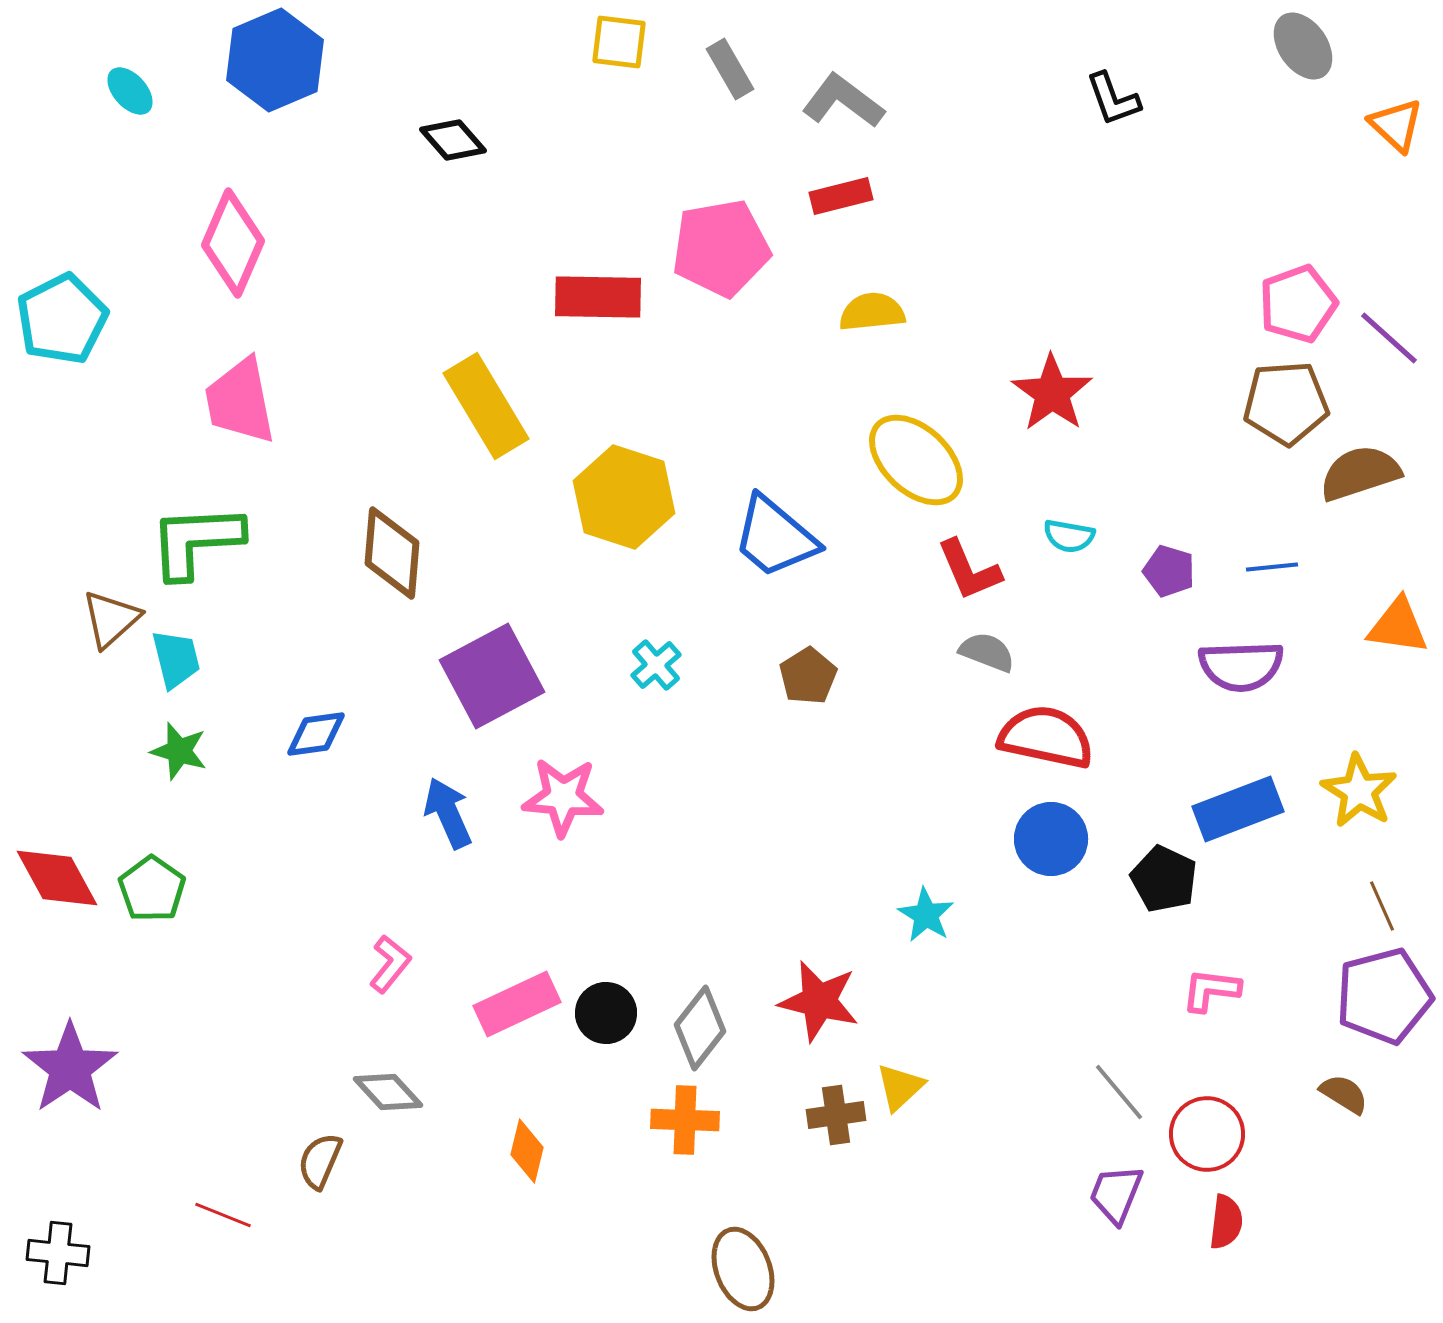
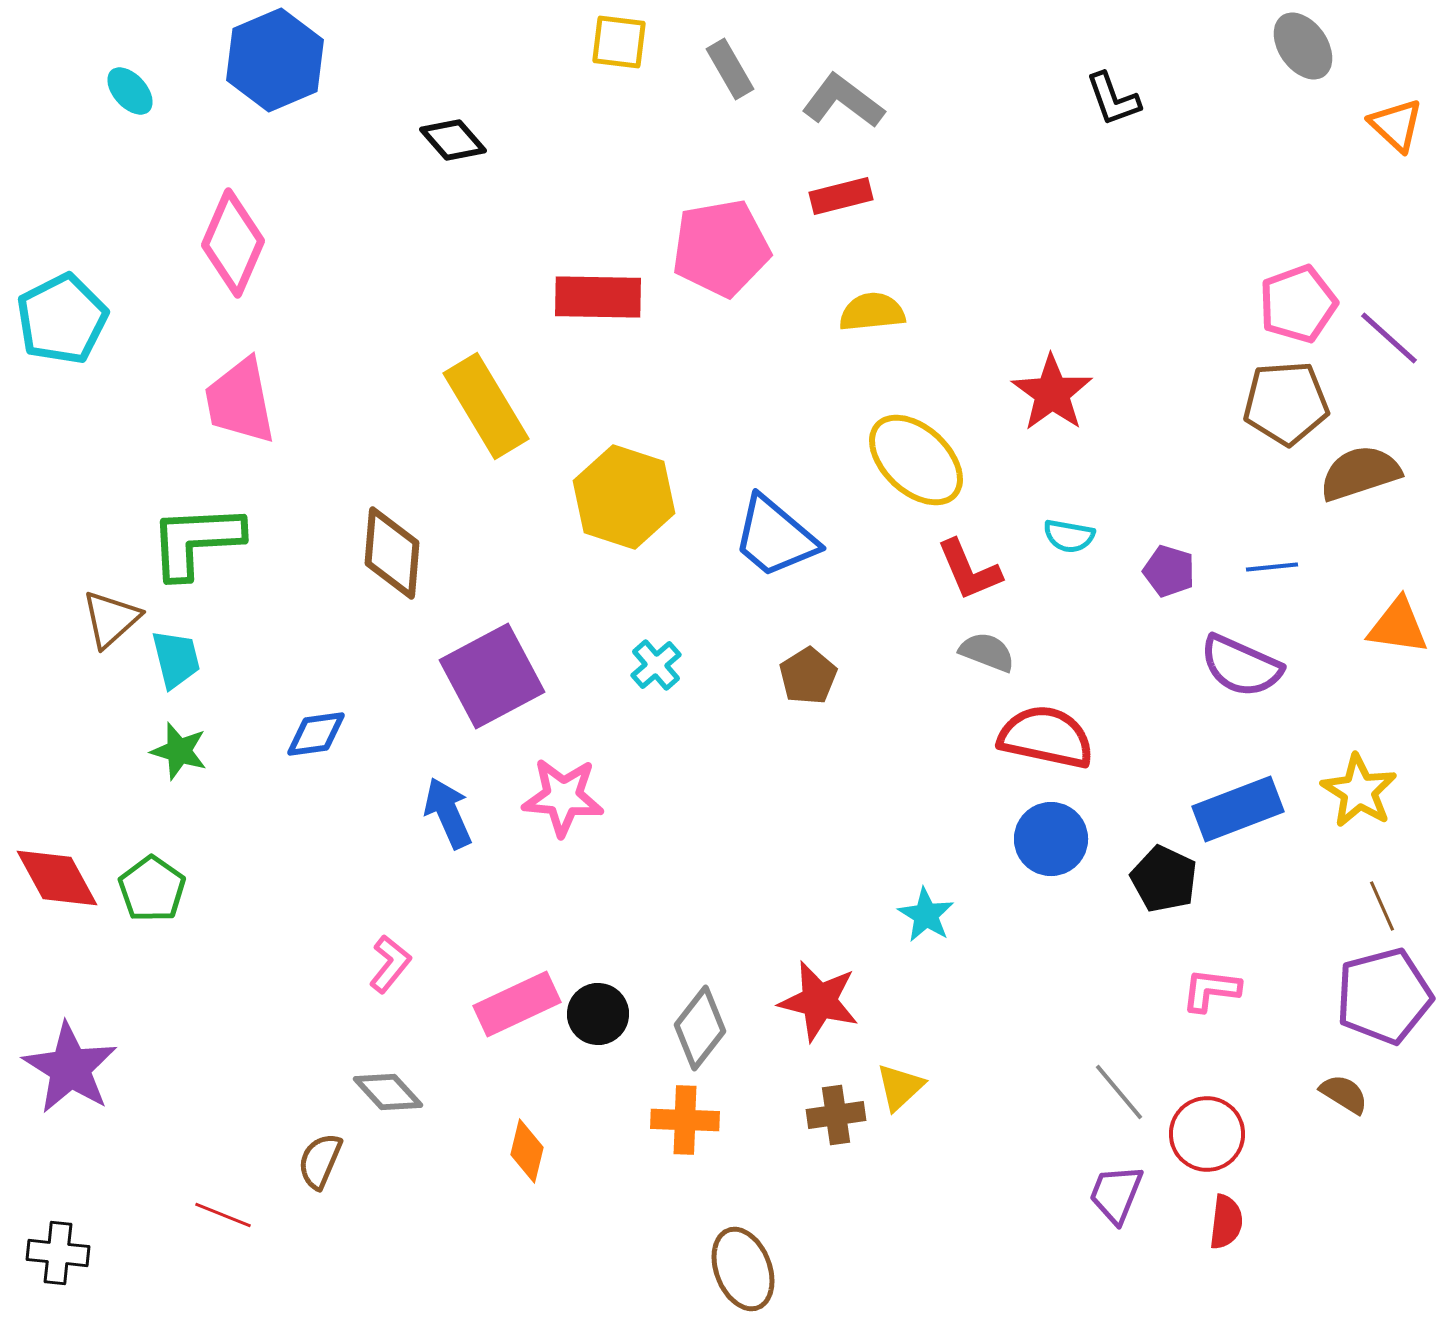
purple semicircle at (1241, 666): rotated 26 degrees clockwise
black circle at (606, 1013): moved 8 px left, 1 px down
purple star at (70, 1068): rotated 6 degrees counterclockwise
